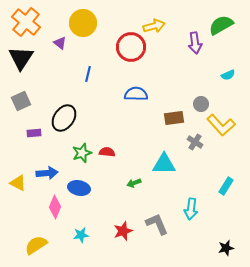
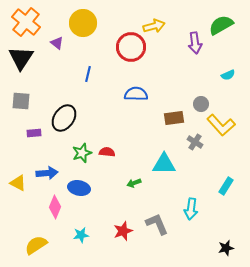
purple triangle: moved 3 px left
gray square: rotated 30 degrees clockwise
